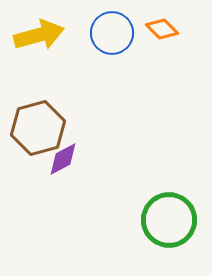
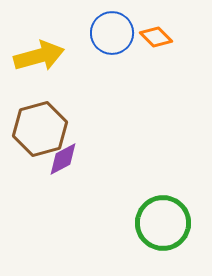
orange diamond: moved 6 px left, 8 px down
yellow arrow: moved 21 px down
brown hexagon: moved 2 px right, 1 px down
green circle: moved 6 px left, 3 px down
